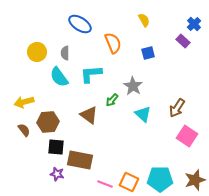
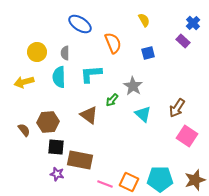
blue cross: moved 1 px left, 1 px up
cyan semicircle: rotated 35 degrees clockwise
yellow arrow: moved 20 px up
